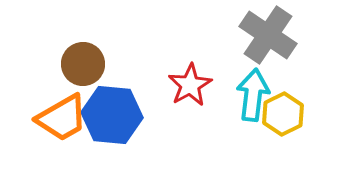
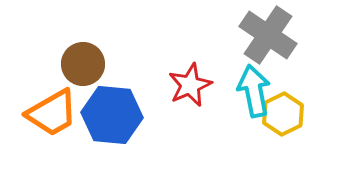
red star: rotated 6 degrees clockwise
cyan arrow: moved 1 px right, 4 px up; rotated 18 degrees counterclockwise
orange trapezoid: moved 10 px left, 5 px up
